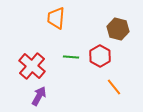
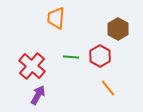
brown hexagon: rotated 15 degrees clockwise
orange line: moved 6 px left, 1 px down
purple arrow: moved 1 px left, 1 px up
